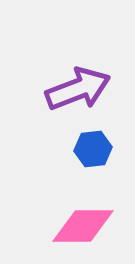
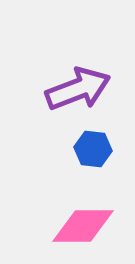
blue hexagon: rotated 12 degrees clockwise
